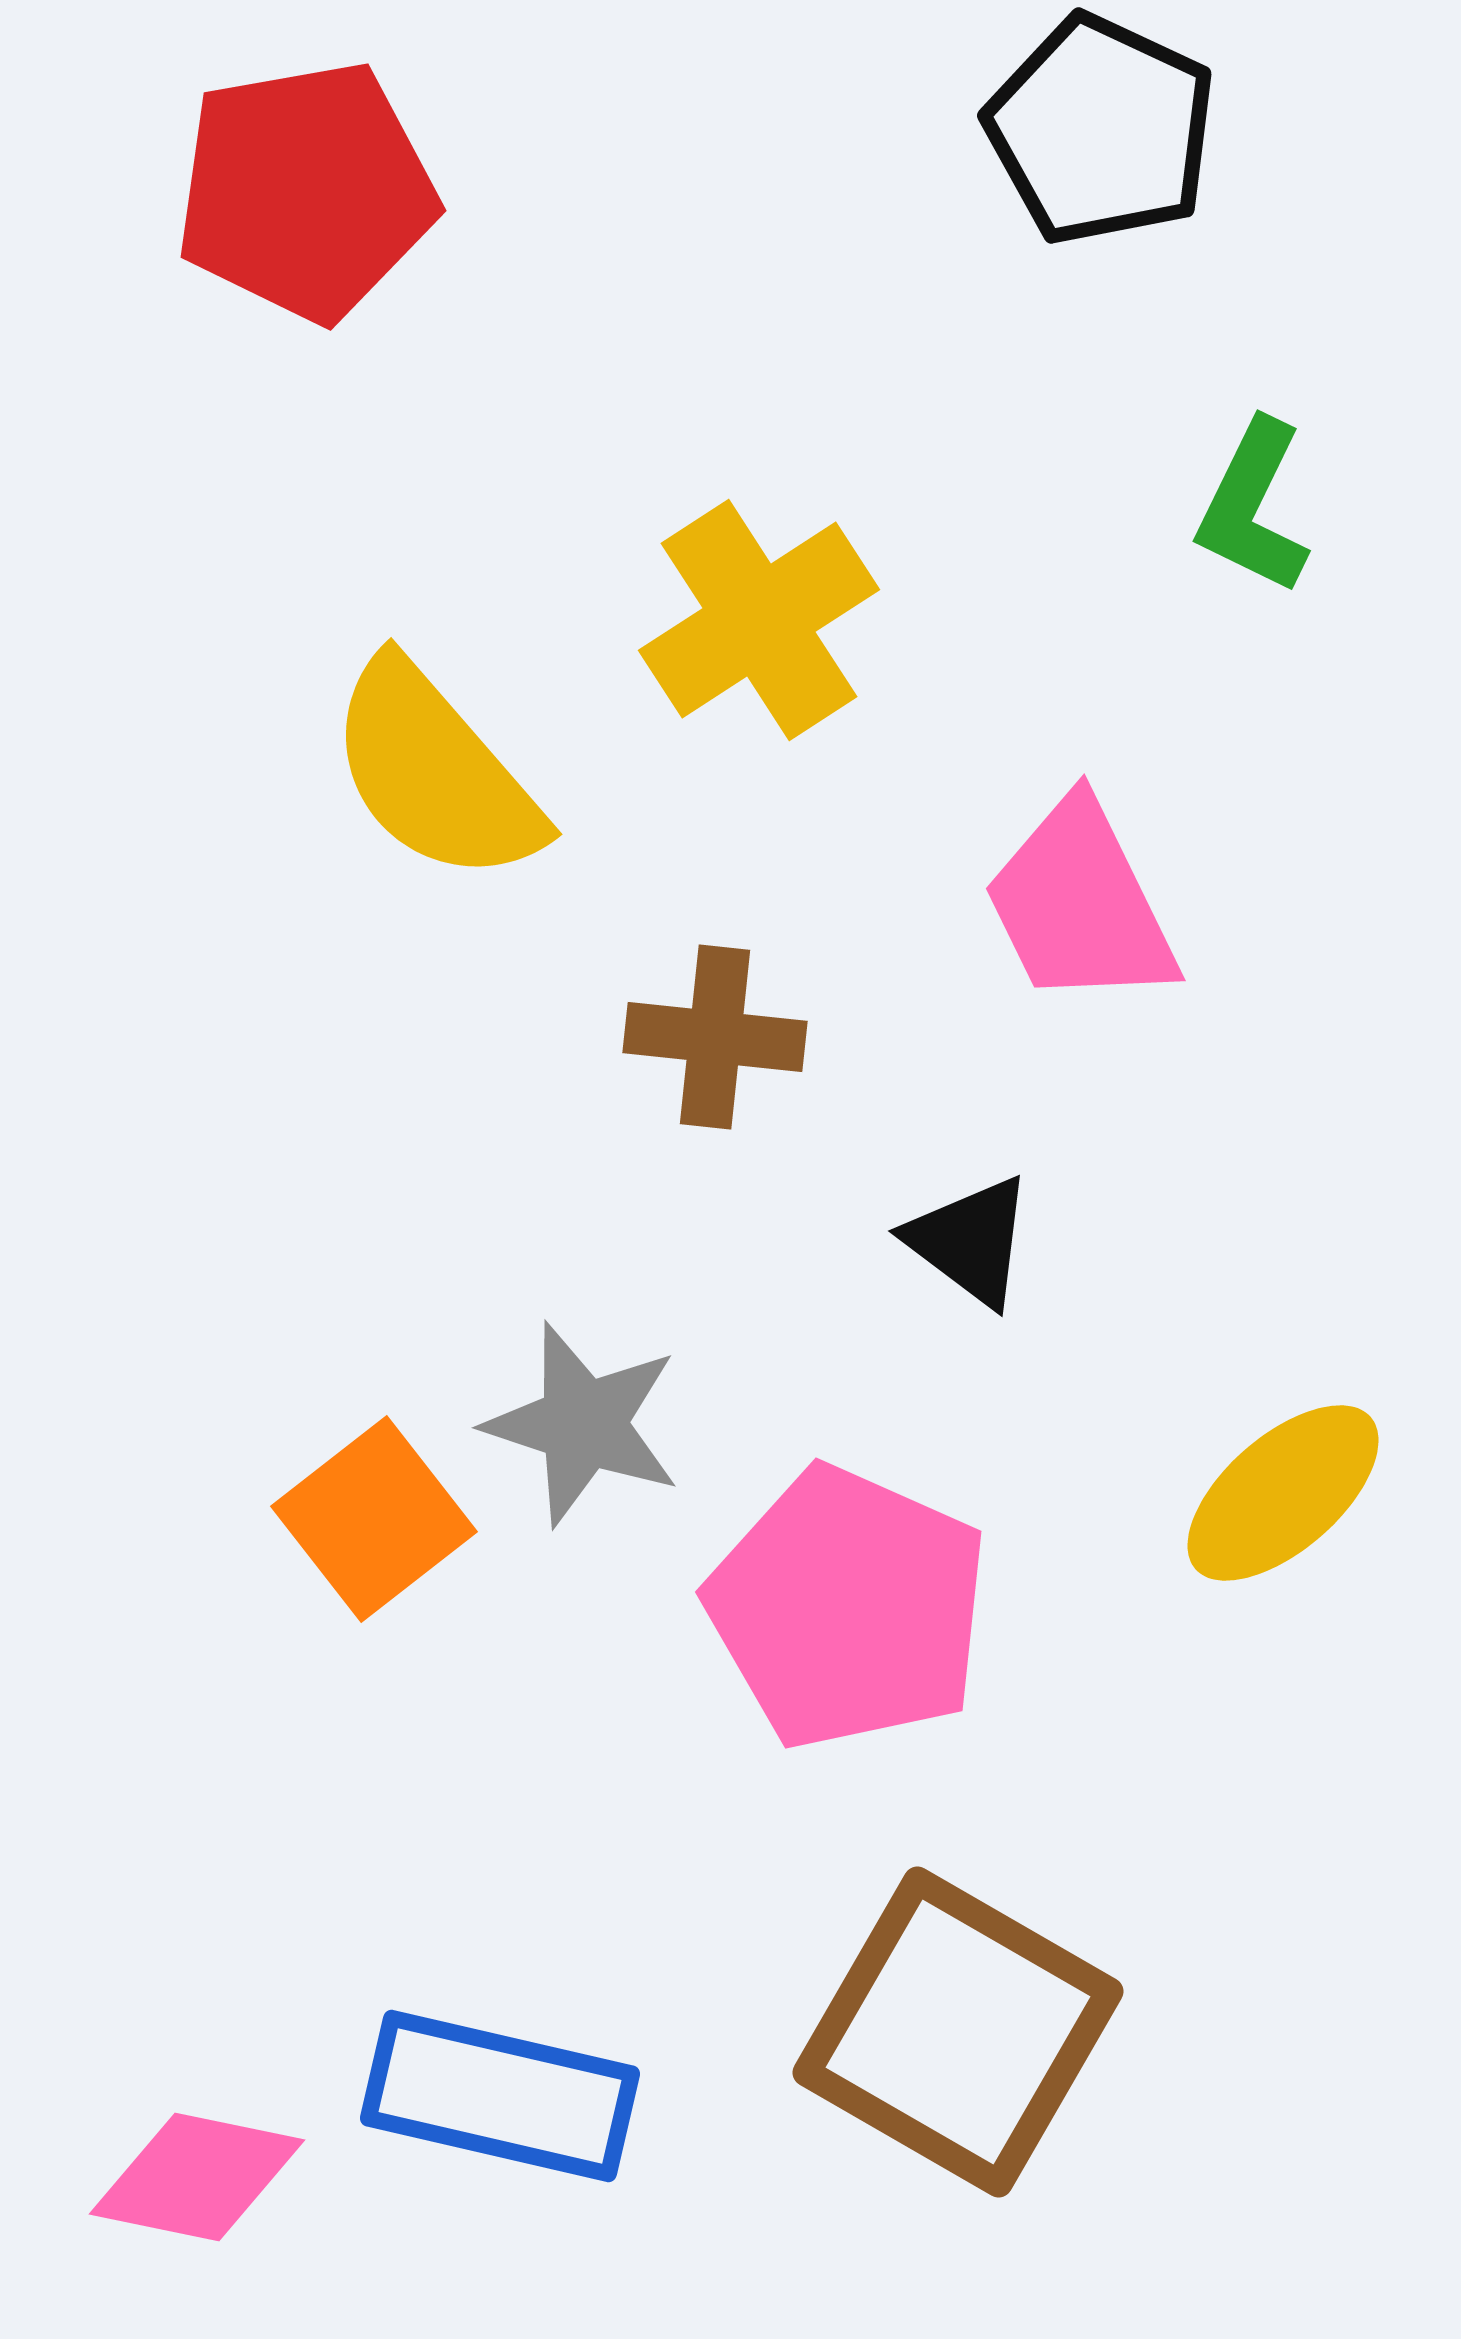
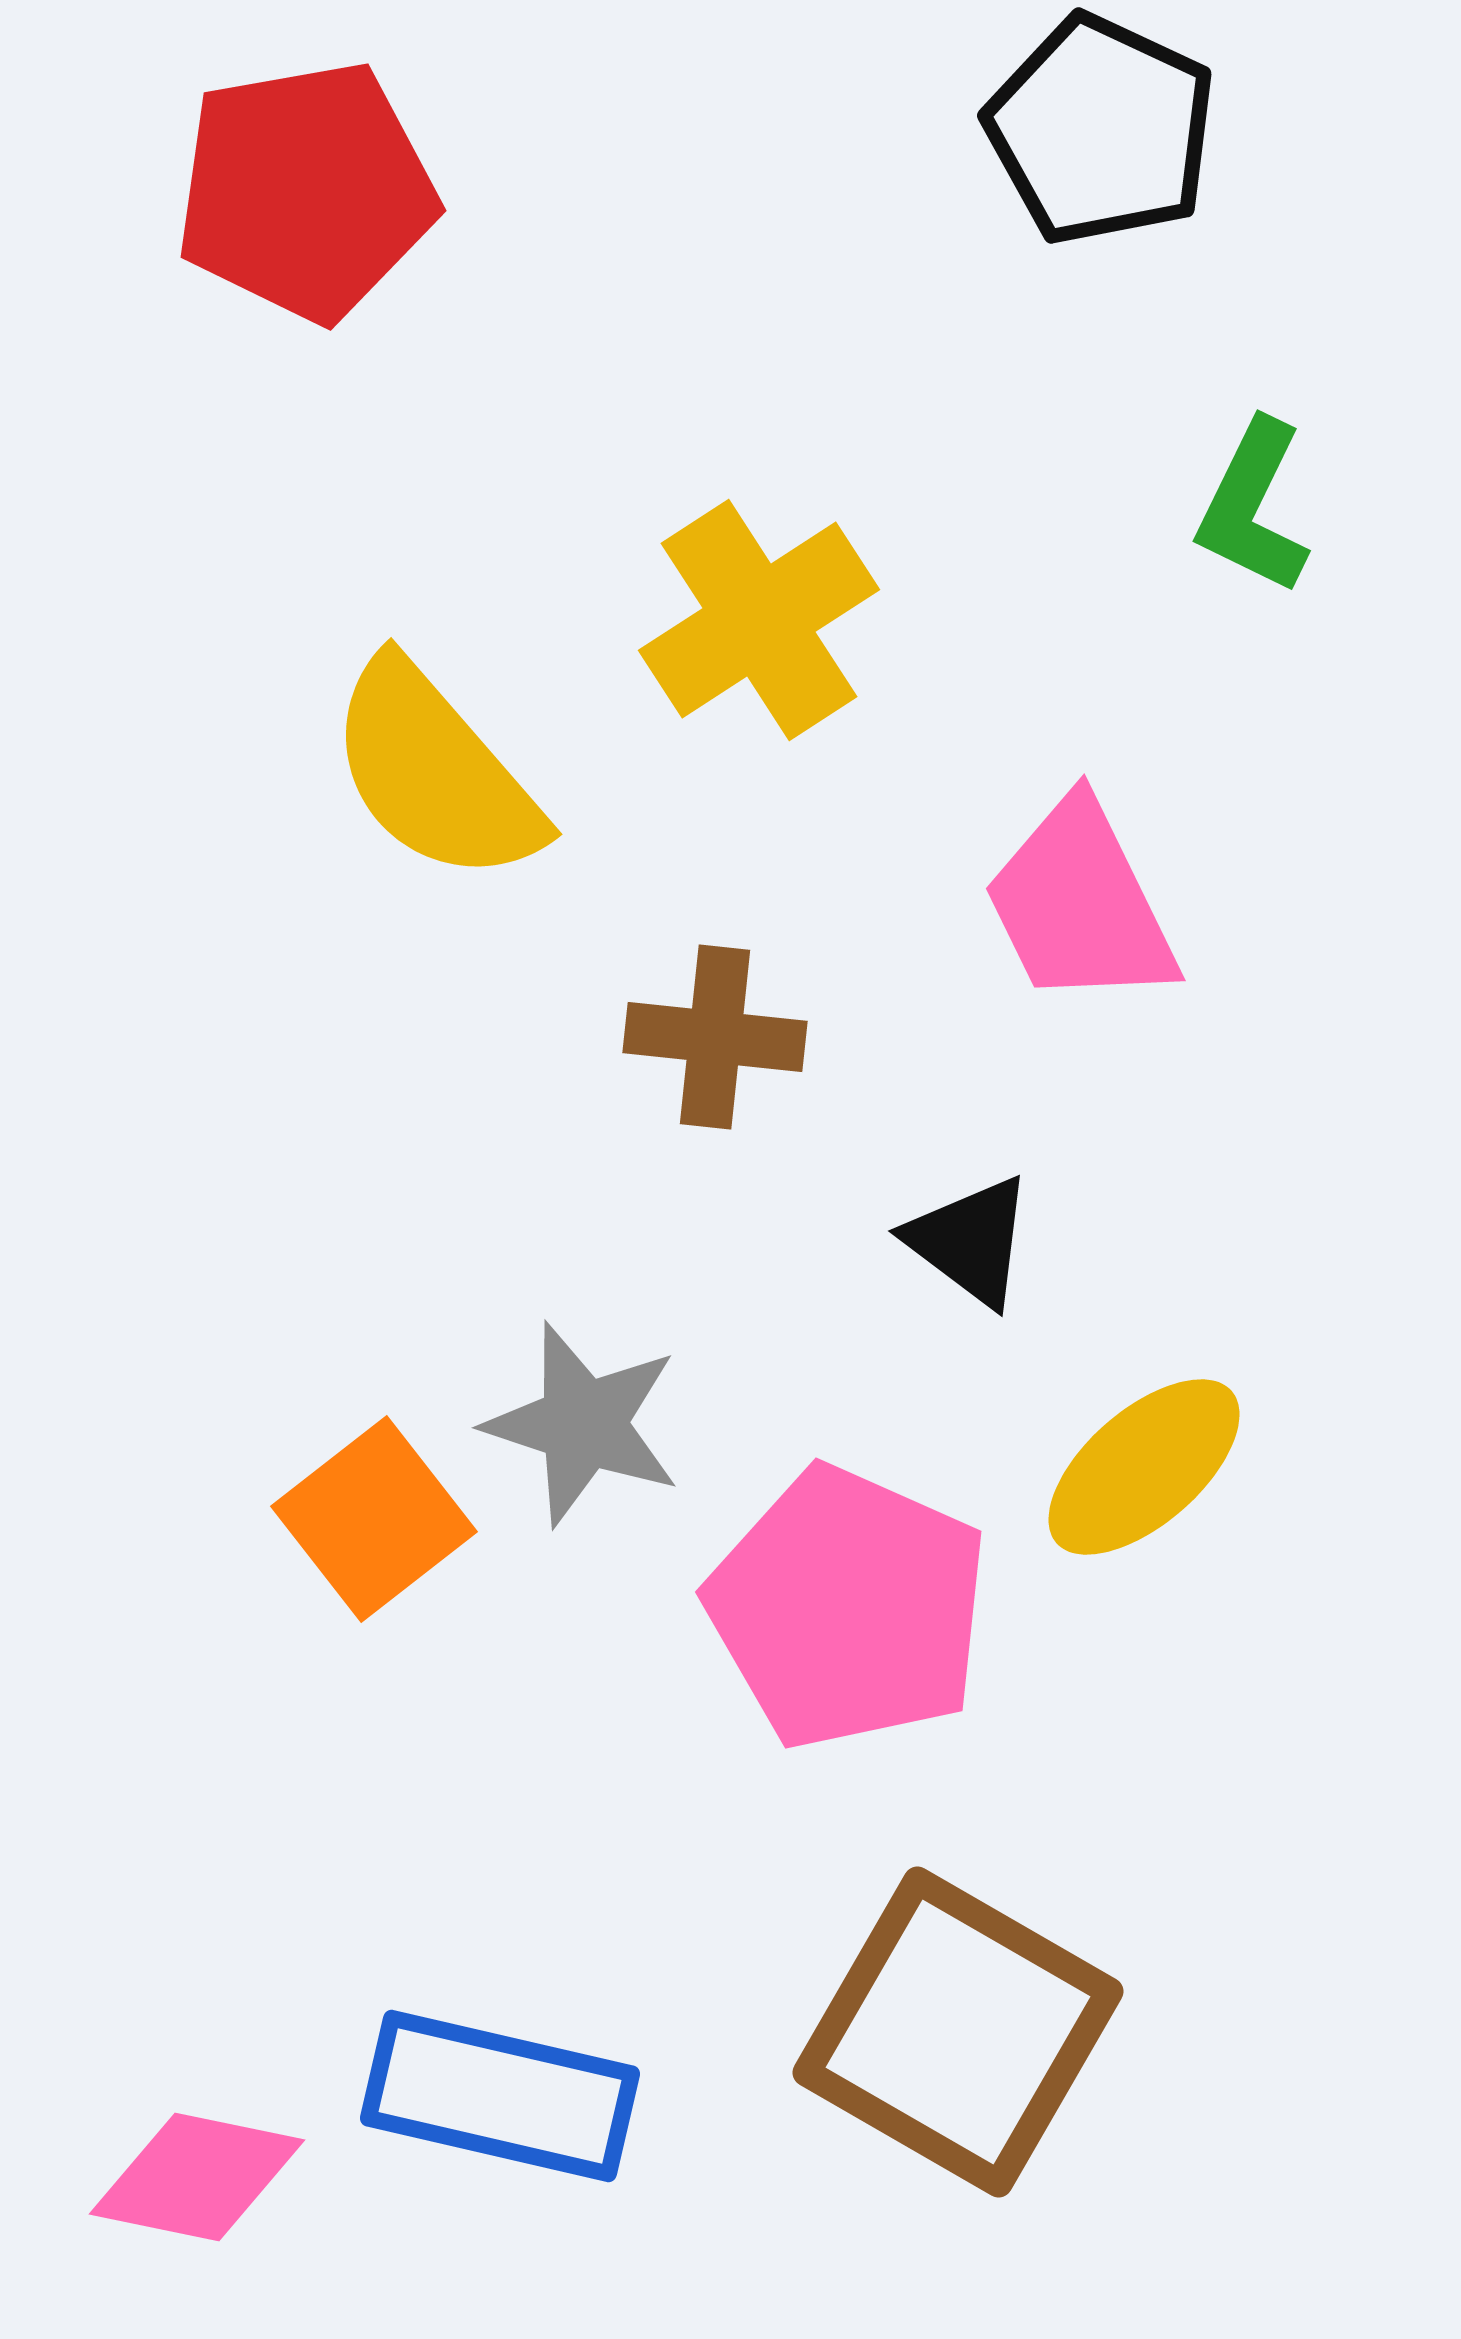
yellow ellipse: moved 139 px left, 26 px up
